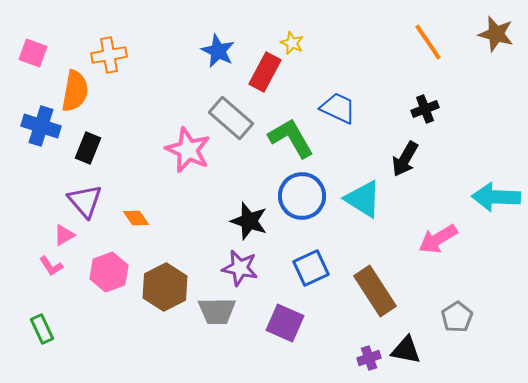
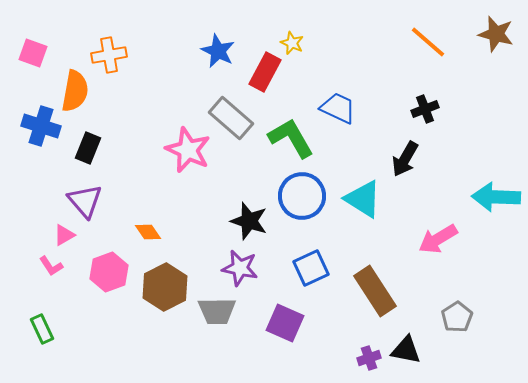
orange line: rotated 15 degrees counterclockwise
orange diamond: moved 12 px right, 14 px down
